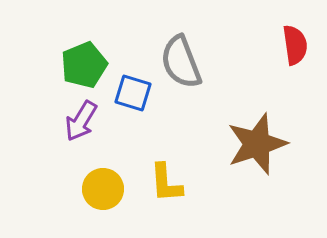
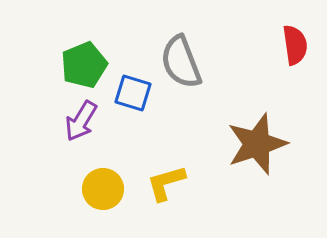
yellow L-shape: rotated 78 degrees clockwise
